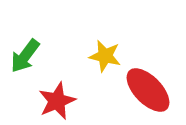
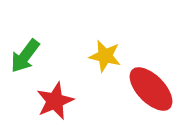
red ellipse: moved 3 px right, 1 px up
red star: moved 2 px left
